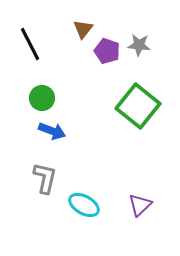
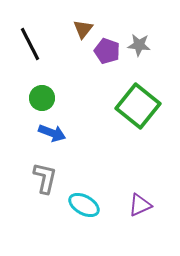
blue arrow: moved 2 px down
purple triangle: rotated 20 degrees clockwise
